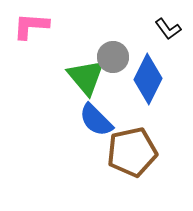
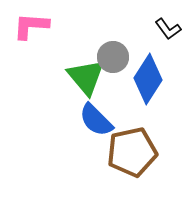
blue diamond: rotated 6 degrees clockwise
